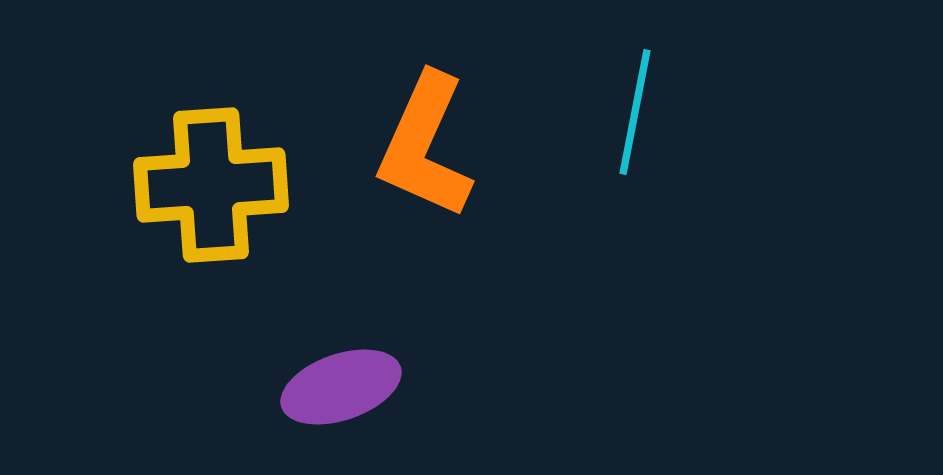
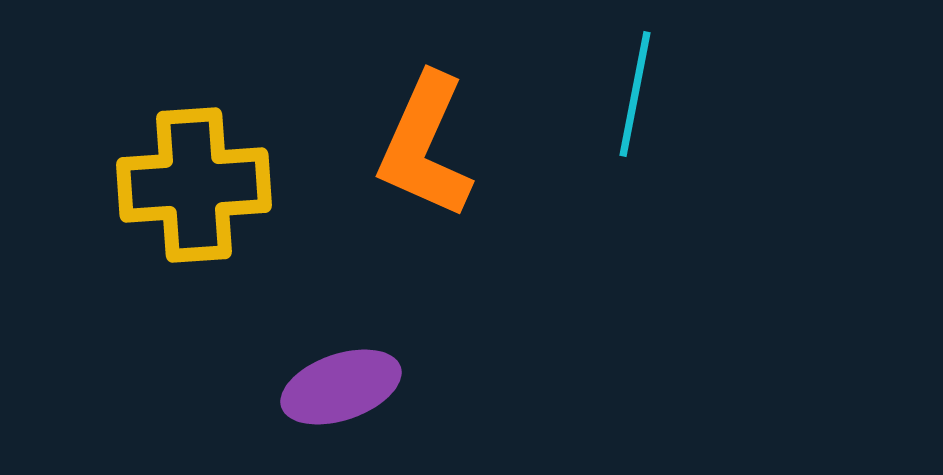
cyan line: moved 18 px up
yellow cross: moved 17 px left
